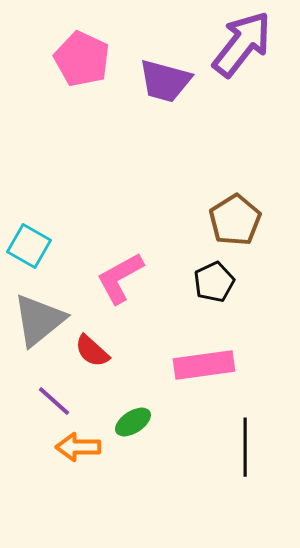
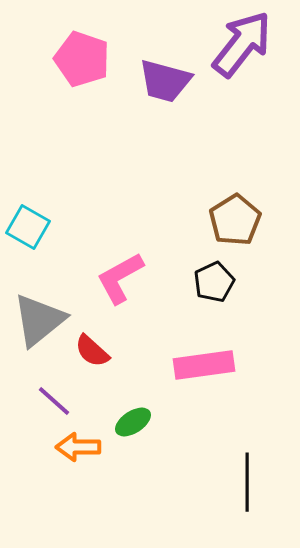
pink pentagon: rotated 6 degrees counterclockwise
cyan square: moved 1 px left, 19 px up
black line: moved 2 px right, 35 px down
